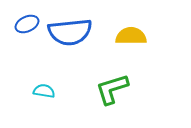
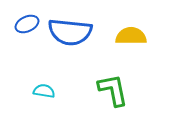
blue semicircle: rotated 12 degrees clockwise
green L-shape: moved 1 px right, 1 px down; rotated 96 degrees clockwise
